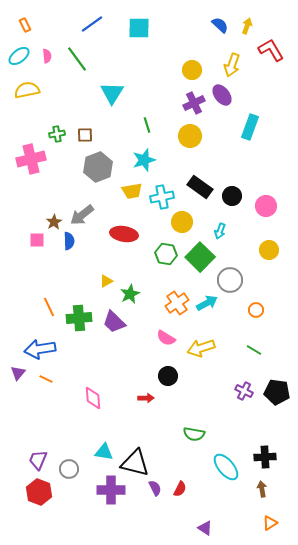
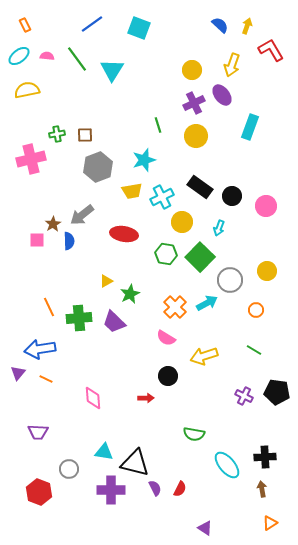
cyan square at (139, 28): rotated 20 degrees clockwise
pink semicircle at (47, 56): rotated 80 degrees counterclockwise
cyan triangle at (112, 93): moved 23 px up
green line at (147, 125): moved 11 px right
yellow circle at (190, 136): moved 6 px right
cyan cross at (162, 197): rotated 15 degrees counterclockwise
brown star at (54, 222): moved 1 px left, 2 px down
cyan arrow at (220, 231): moved 1 px left, 3 px up
yellow circle at (269, 250): moved 2 px left, 21 px down
orange cross at (177, 303): moved 2 px left, 4 px down; rotated 10 degrees counterclockwise
yellow arrow at (201, 348): moved 3 px right, 8 px down
purple cross at (244, 391): moved 5 px down
purple trapezoid at (38, 460): moved 28 px up; rotated 110 degrees counterclockwise
cyan ellipse at (226, 467): moved 1 px right, 2 px up
